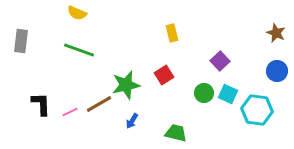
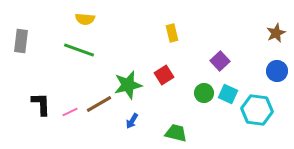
yellow semicircle: moved 8 px right, 6 px down; rotated 18 degrees counterclockwise
brown star: rotated 24 degrees clockwise
green star: moved 2 px right
